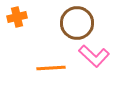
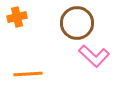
orange line: moved 23 px left, 6 px down
